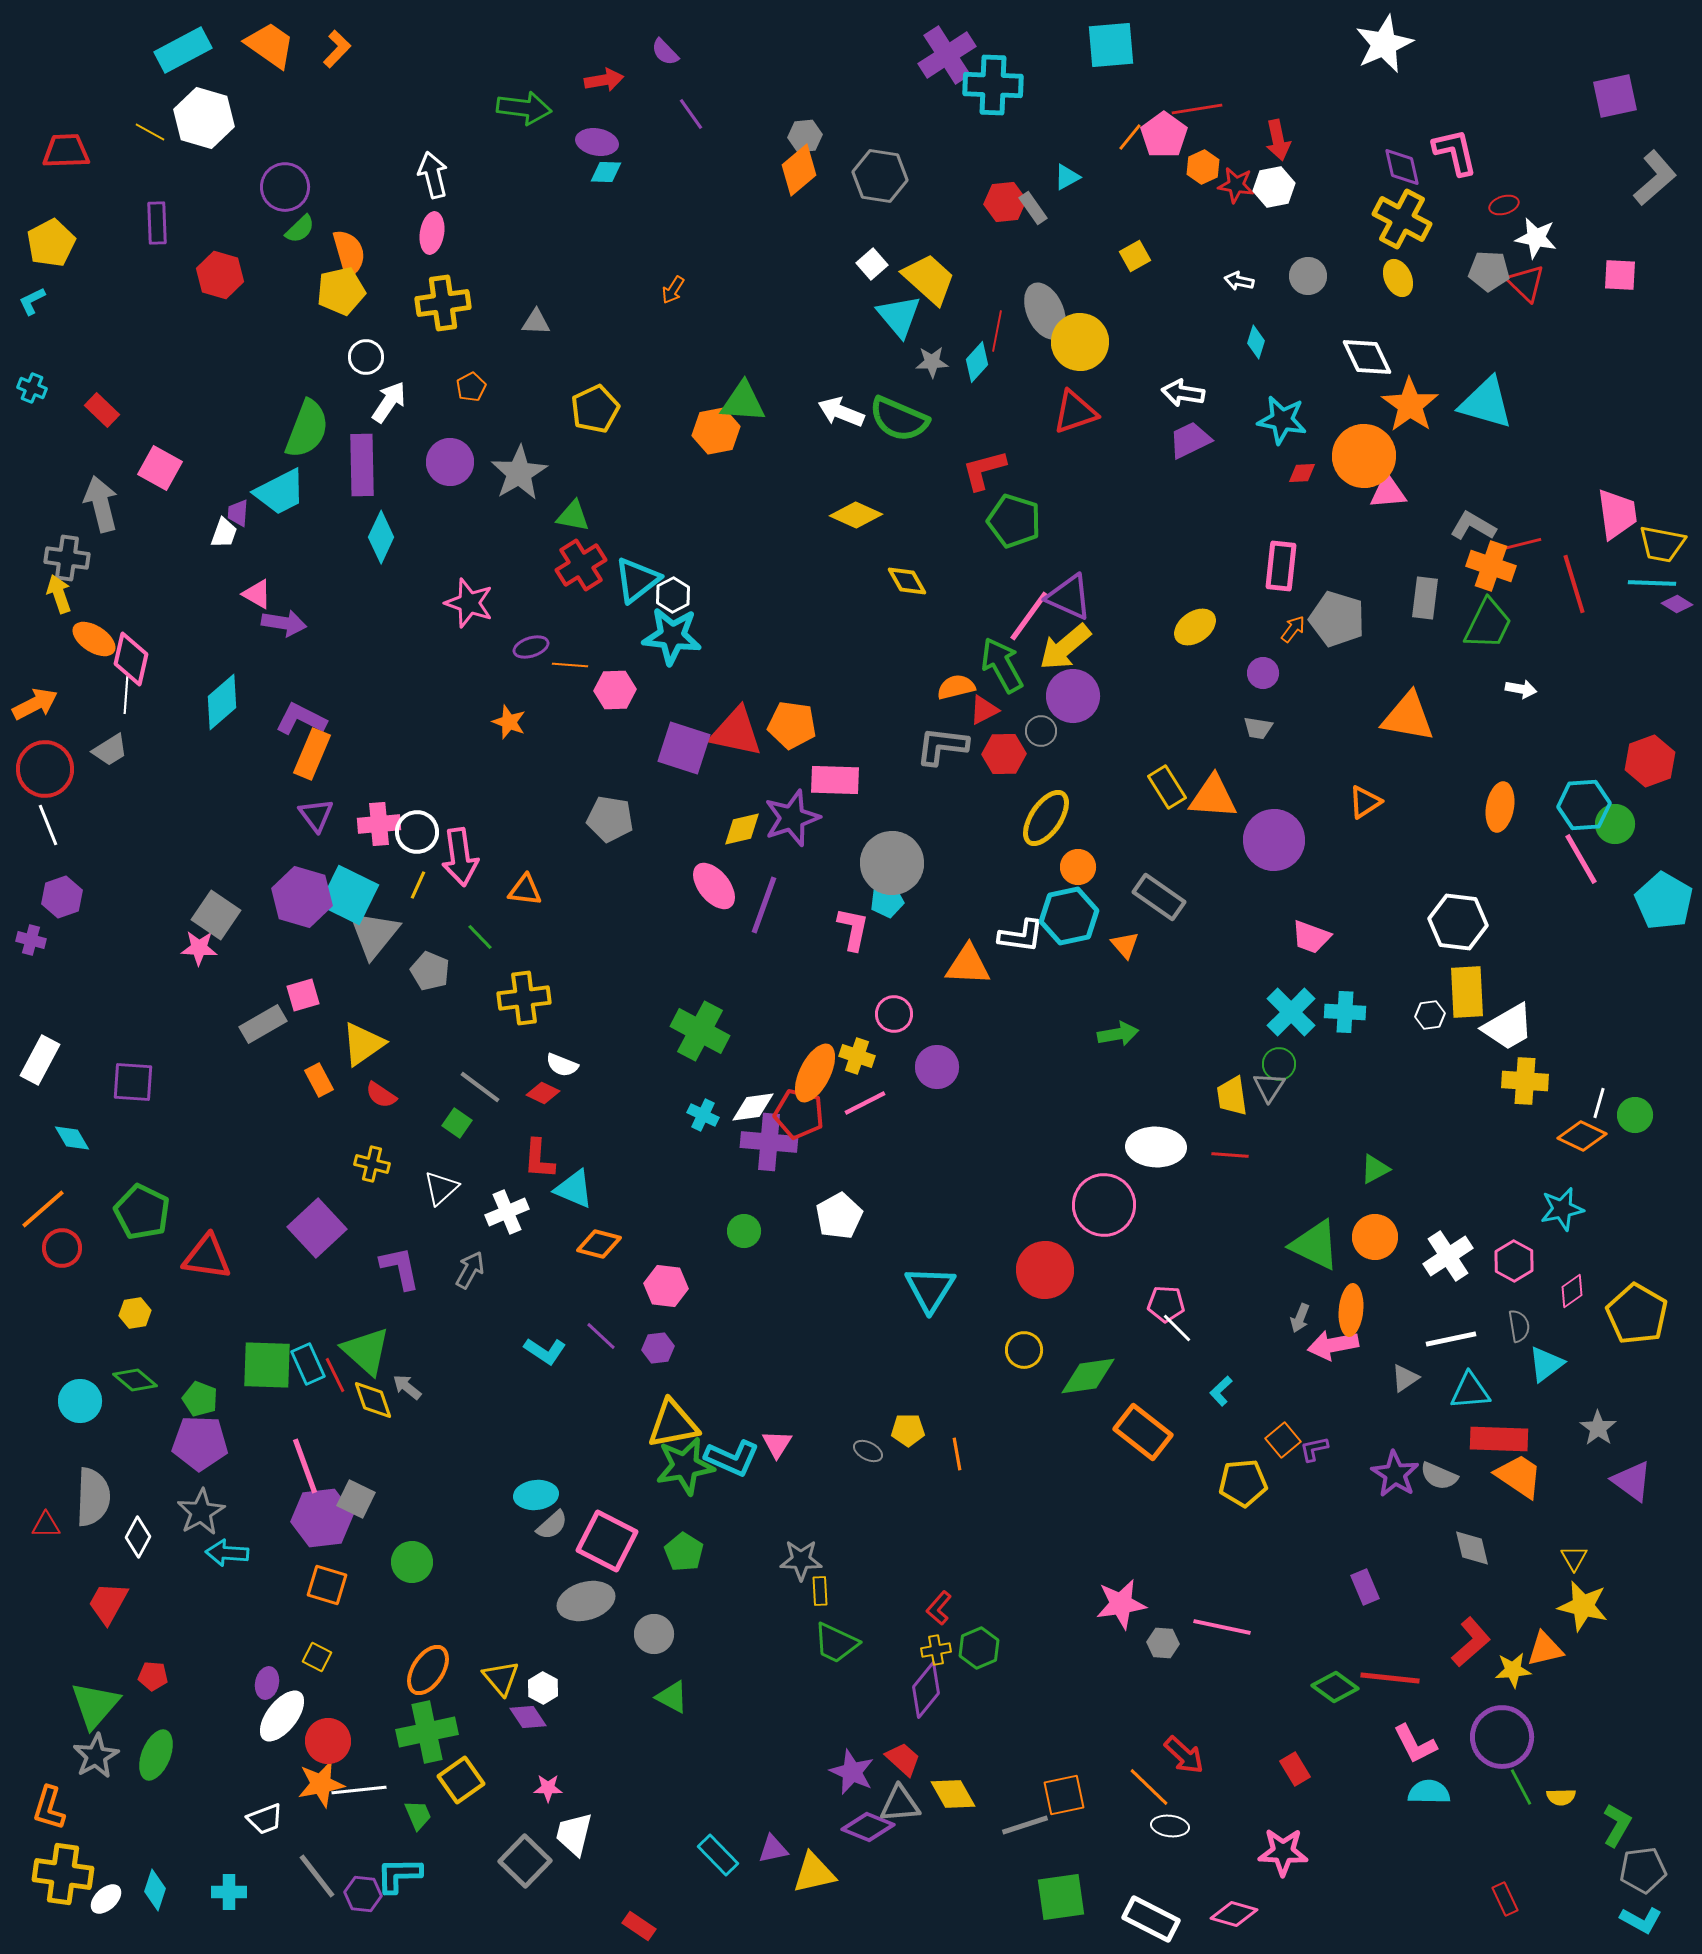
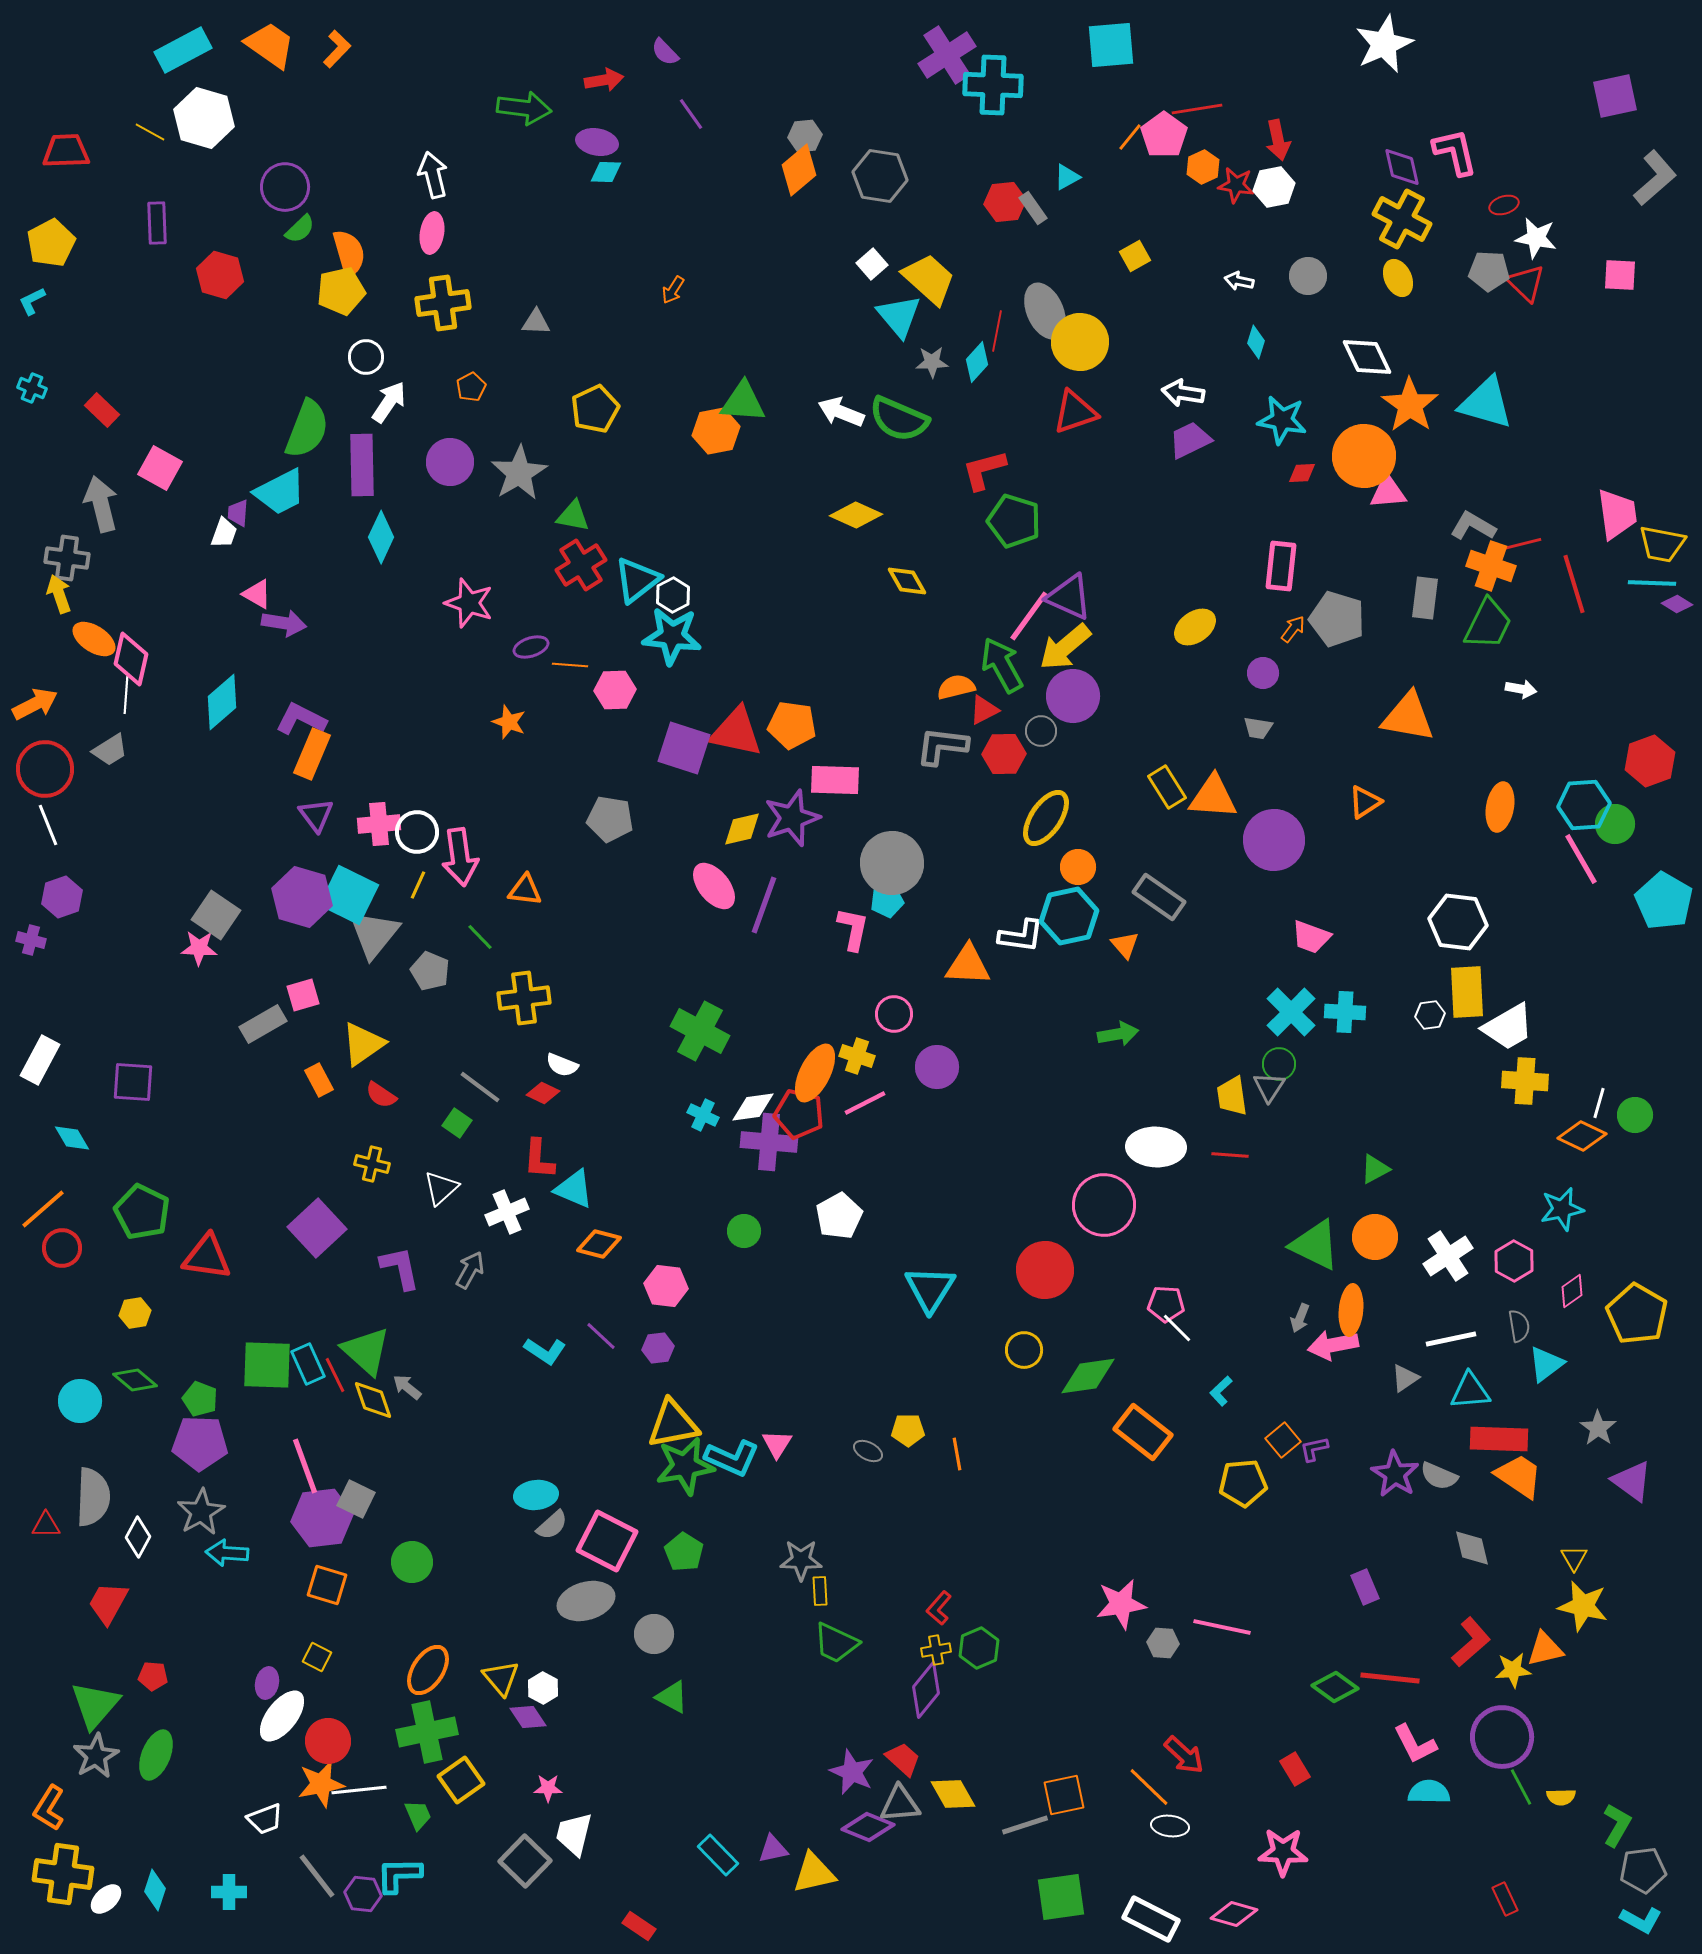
orange L-shape at (49, 1808): rotated 15 degrees clockwise
